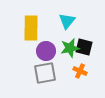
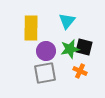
green star: moved 1 px down
